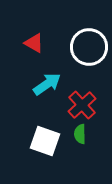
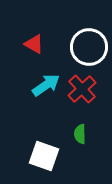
red triangle: moved 1 px down
cyan arrow: moved 1 px left, 1 px down
red cross: moved 16 px up
white square: moved 1 px left, 15 px down
